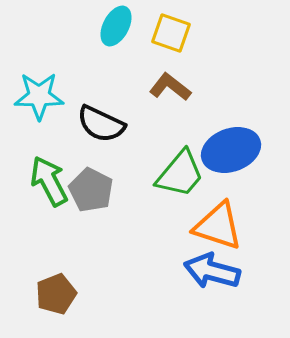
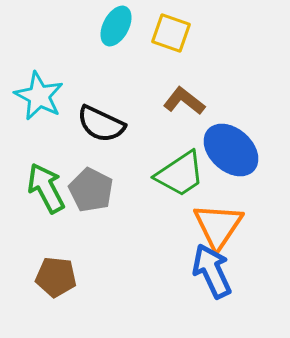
brown L-shape: moved 14 px right, 14 px down
cyan star: rotated 27 degrees clockwise
blue ellipse: rotated 62 degrees clockwise
green trapezoid: rotated 16 degrees clockwise
green arrow: moved 3 px left, 7 px down
orange triangle: rotated 46 degrees clockwise
blue arrow: rotated 50 degrees clockwise
brown pentagon: moved 17 px up; rotated 27 degrees clockwise
